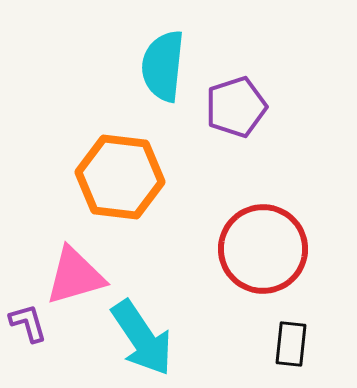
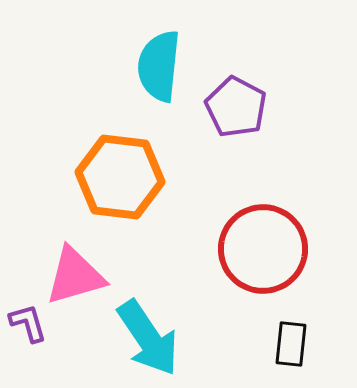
cyan semicircle: moved 4 px left
purple pentagon: rotated 26 degrees counterclockwise
cyan arrow: moved 6 px right
